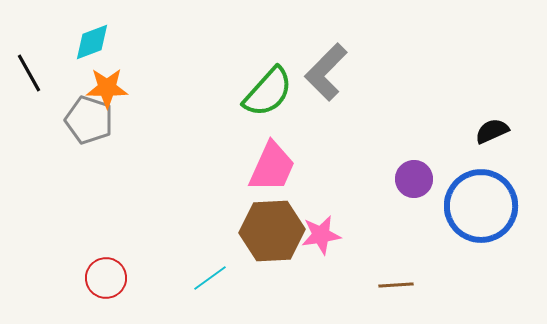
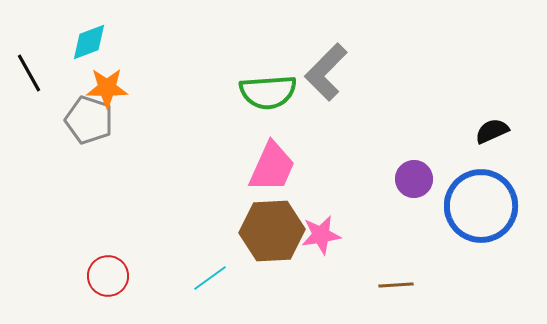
cyan diamond: moved 3 px left
green semicircle: rotated 44 degrees clockwise
red circle: moved 2 px right, 2 px up
